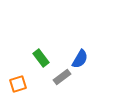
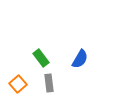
gray rectangle: moved 13 px left, 6 px down; rotated 60 degrees counterclockwise
orange square: rotated 24 degrees counterclockwise
